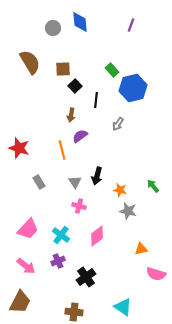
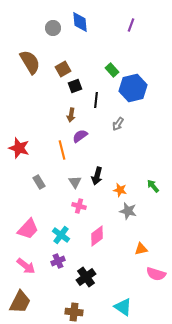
brown square: rotated 28 degrees counterclockwise
black square: rotated 24 degrees clockwise
